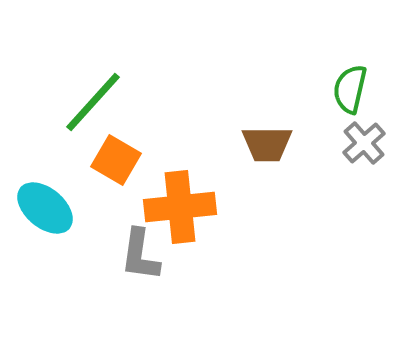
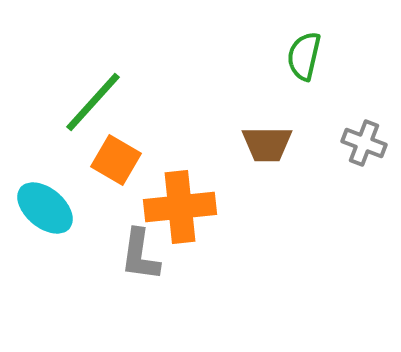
green semicircle: moved 46 px left, 33 px up
gray cross: rotated 27 degrees counterclockwise
